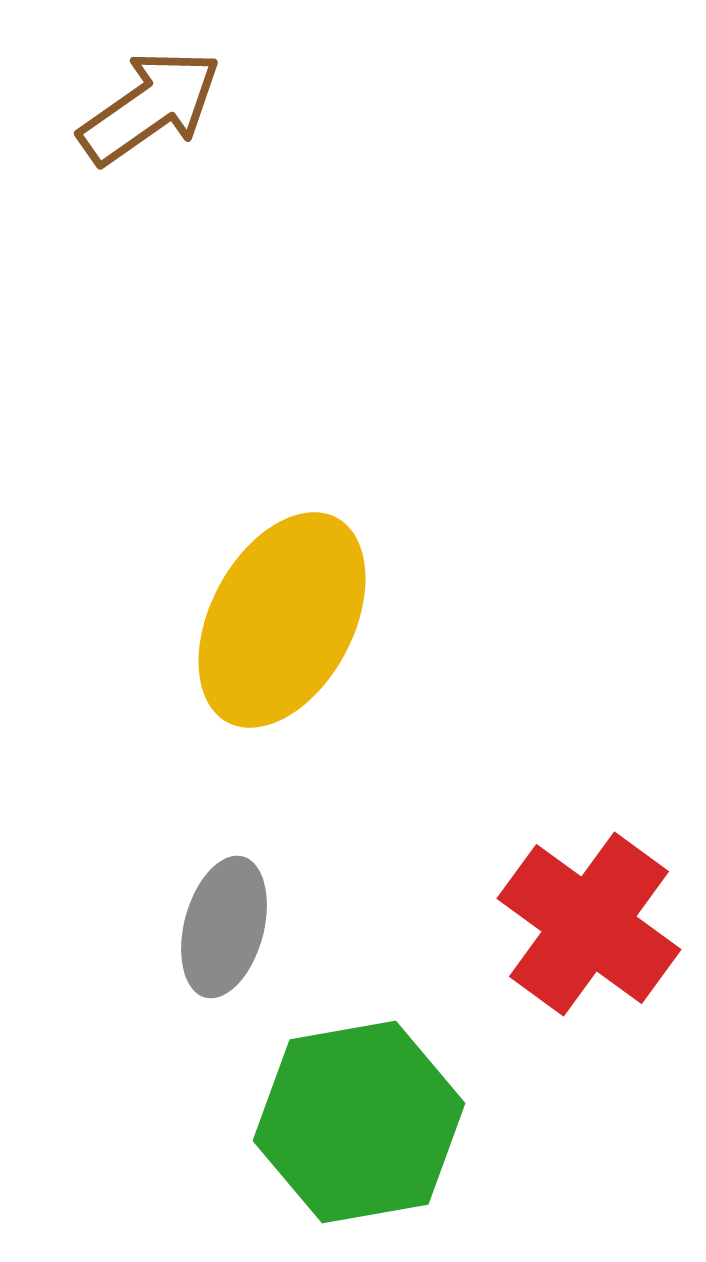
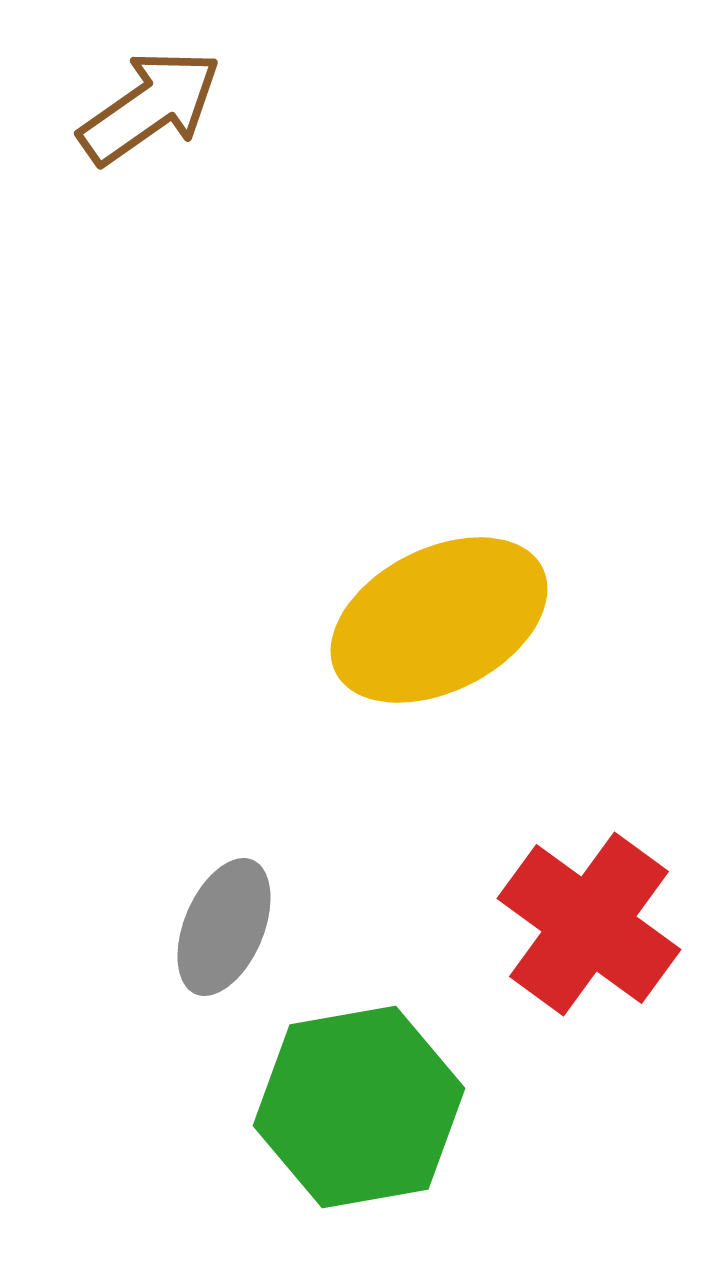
yellow ellipse: moved 157 px right; rotated 35 degrees clockwise
gray ellipse: rotated 8 degrees clockwise
green hexagon: moved 15 px up
